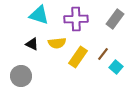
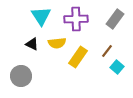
cyan triangle: moved 2 px right, 1 px down; rotated 40 degrees clockwise
brown line: moved 4 px right, 3 px up
cyan square: moved 1 px right
